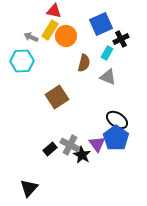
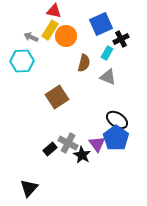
gray cross: moved 2 px left, 2 px up
